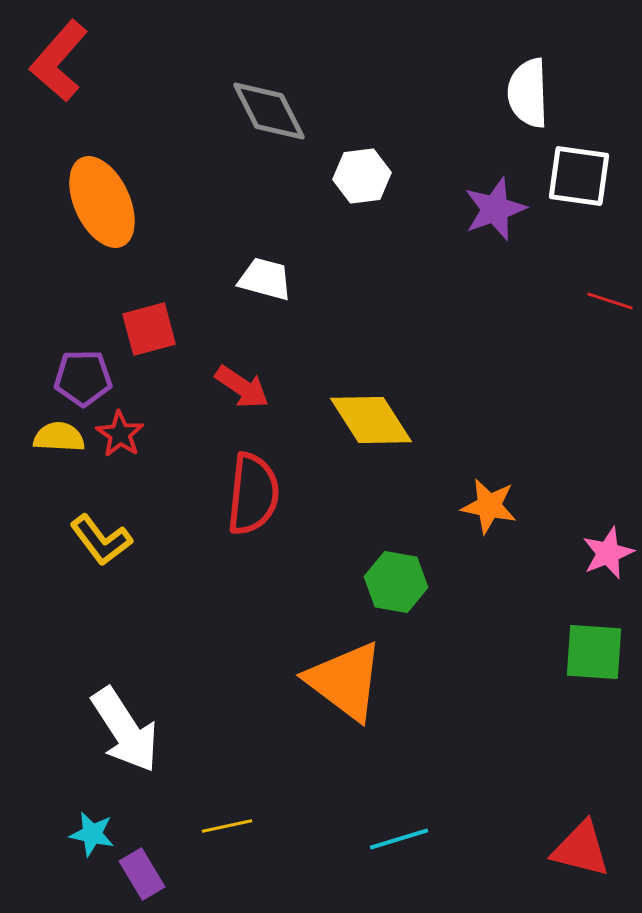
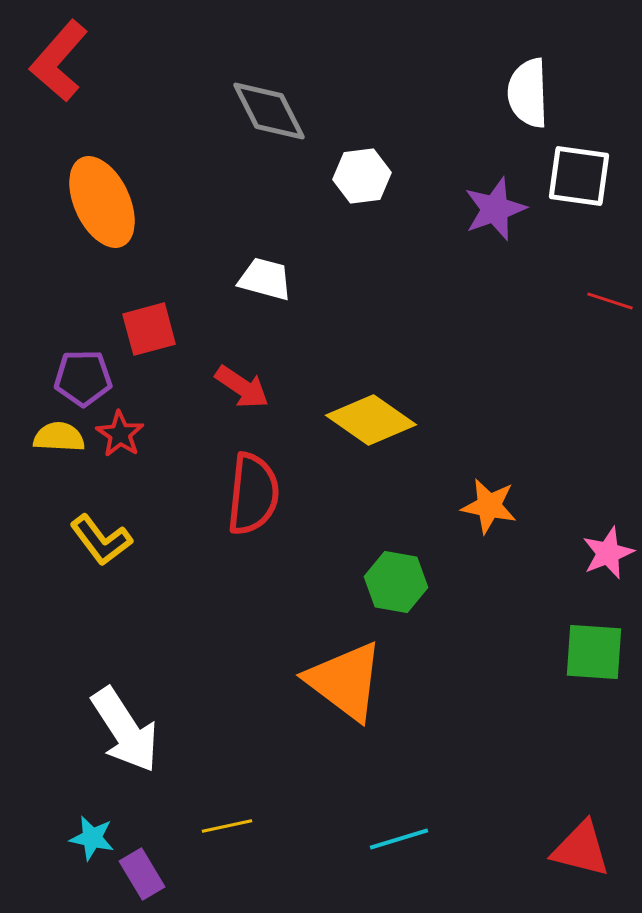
yellow diamond: rotated 22 degrees counterclockwise
cyan star: moved 4 px down
